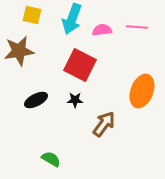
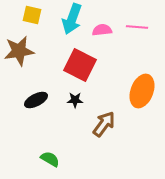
green semicircle: moved 1 px left
